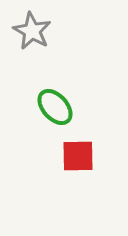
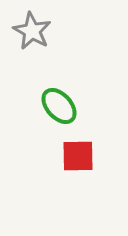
green ellipse: moved 4 px right, 1 px up
